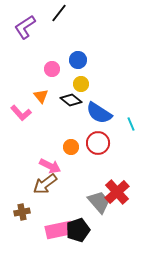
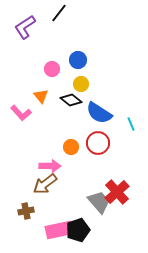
pink arrow: rotated 25 degrees counterclockwise
brown cross: moved 4 px right, 1 px up
